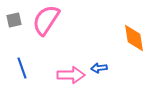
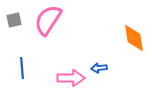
pink semicircle: moved 2 px right
blue line: rotated 15 degrees clockwise
pink arrow: moved 3 px down
